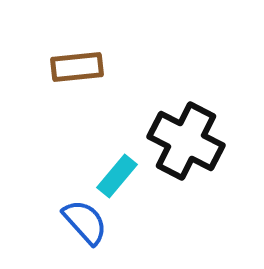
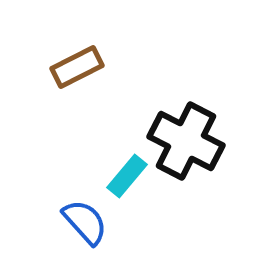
brown rectangle: rotated 21 degrees counterclockwise
cyan rectangle: moved 10 px right
